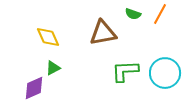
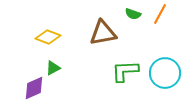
yellow diamond: rotated 45 degrees counterclockwise
